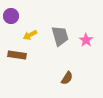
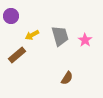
yellow arrow: moved 2 px right
pink star: moved 1 px left
brown rectangle: rotated 48 degrees counterclockwise
